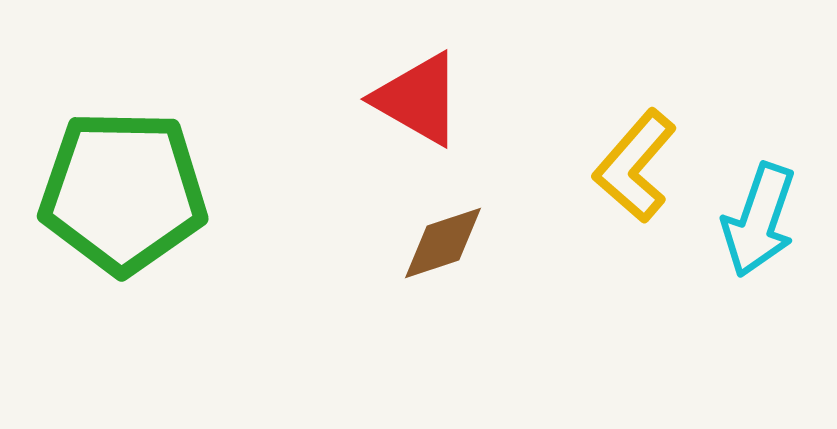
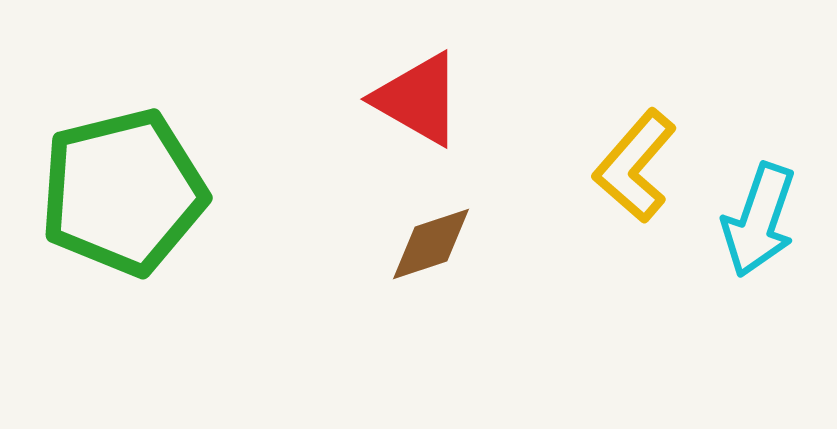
green pentagon: rotated 15 degrees counterclockwise
brown diamond: moved 12 px left, 1 px down
